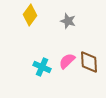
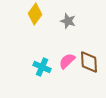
yellow diamond: moved 5 px right, 1 px up
